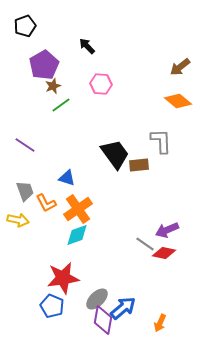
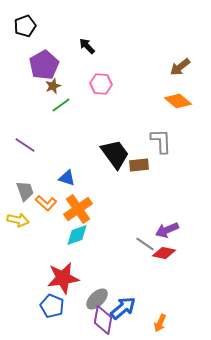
orange L-shape: rotated 20 degrees counterclockwise
